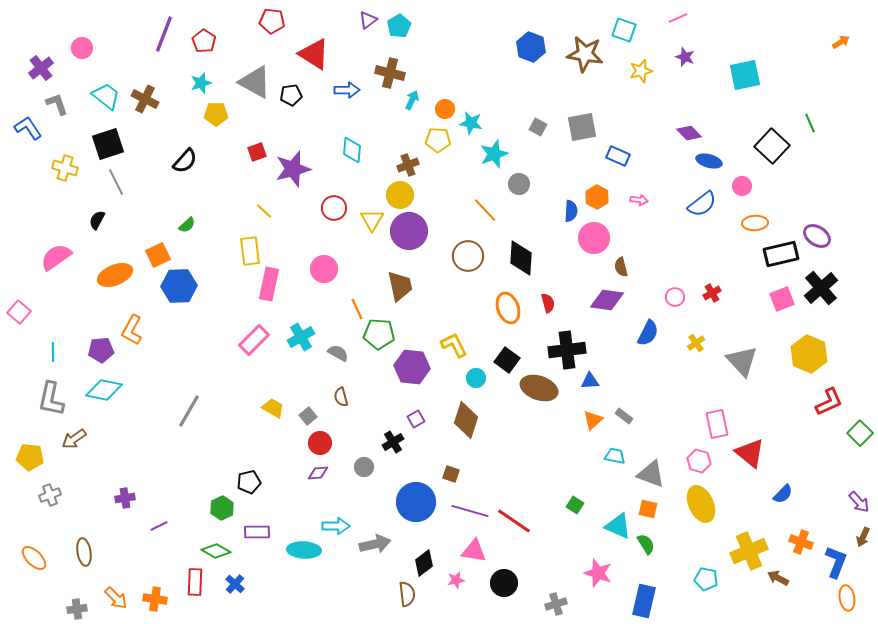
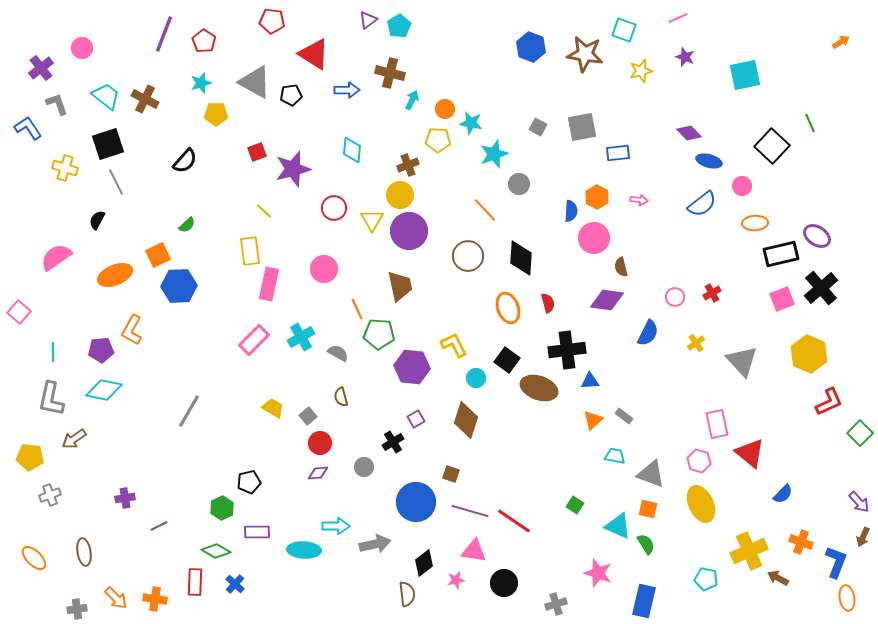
blue rectangle at (618, 156): moved 3 px up; rotated 30 degrees counterclockwise
